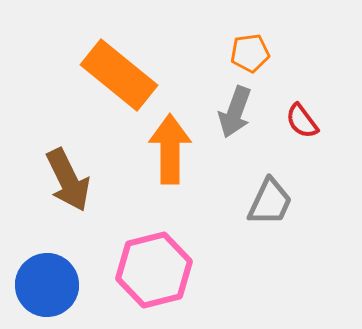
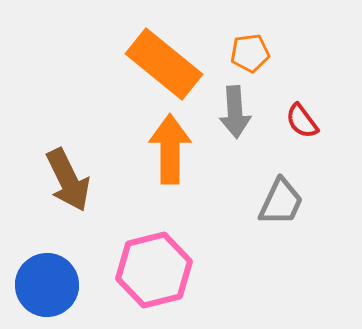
orange rectangle: moved 45 px right, 11 px up
gray arrow: rotated 24 degrees counterclockwise
gray trapezoid: moved 11 px right
